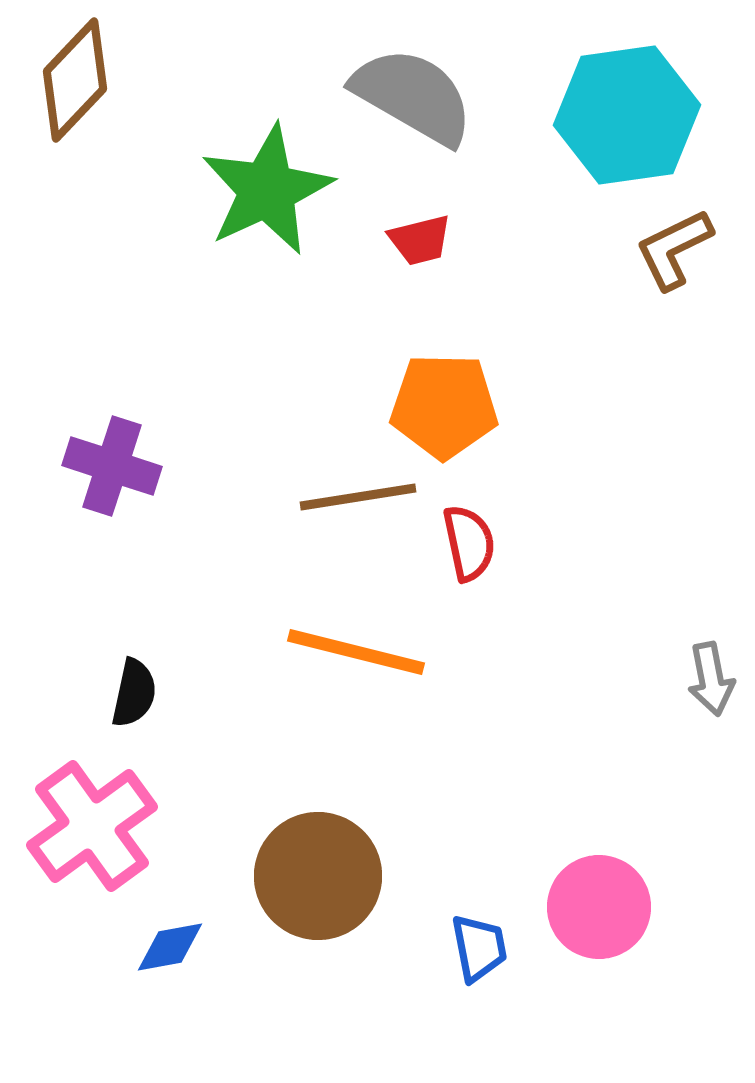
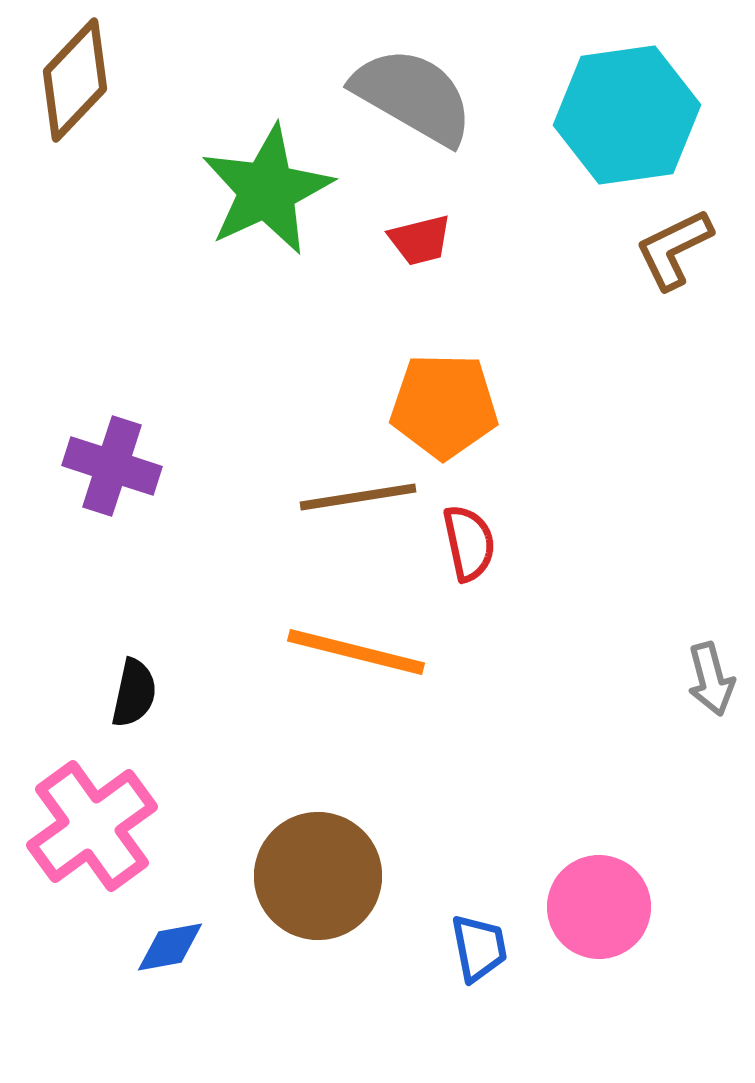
gray arrow: rotated 4 degrees counterclockwise
